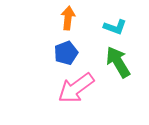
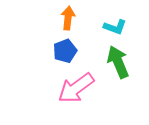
blue pentagon: moved 1 px left, 2 px up
green arrow: rotated 8 degrees clockwise
